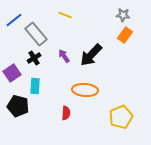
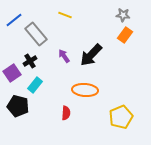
black cross: moved 4 px left, 3 px down
cyan rectangle: moved 1 px up; rotated 35 degrees clockwise
